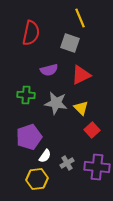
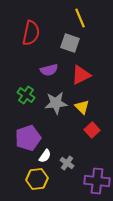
green cross: rotated 30 degrees clockwise
gray star: rotated 15 degrees counterclockwise
yellow triangle: moved 1 px right, 1 px up
purple pentagon: moved 1 px left, 1 px down
gray cross: rotated 24 degrees counterclockwise
purple cross: moved 14 px down
